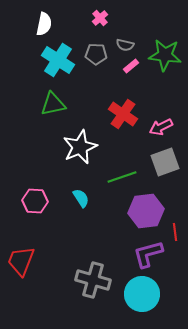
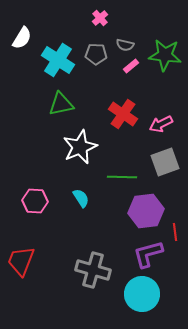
white semicircle: moved 22 px left, 14 px down; rotated 20 degrees clockwise
green triangle: moved 8 px right
pink arrow: moved 3 px up
green line: rotated 20 degrees clockwise
gray cross: moved 10 px up
